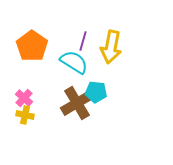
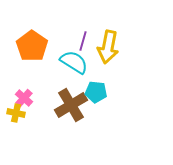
yellow arrow: moved 3 px left
brown cross: moved 6 px left, 2 px down
yellow cross: moved 9 px left, 2 px up
